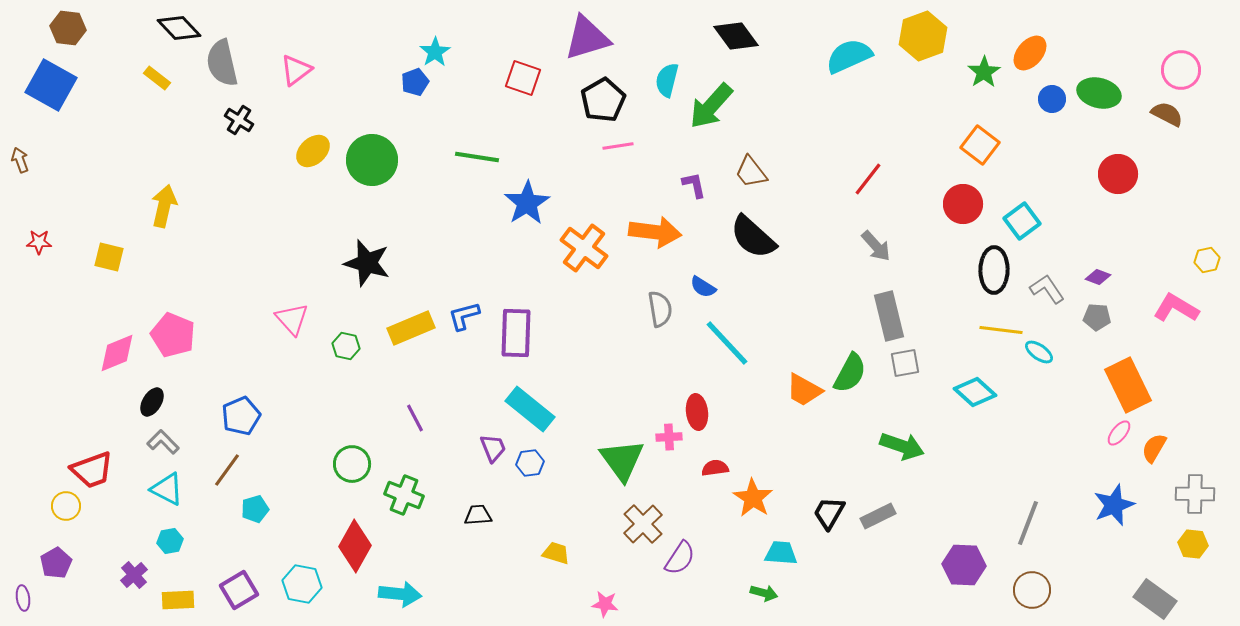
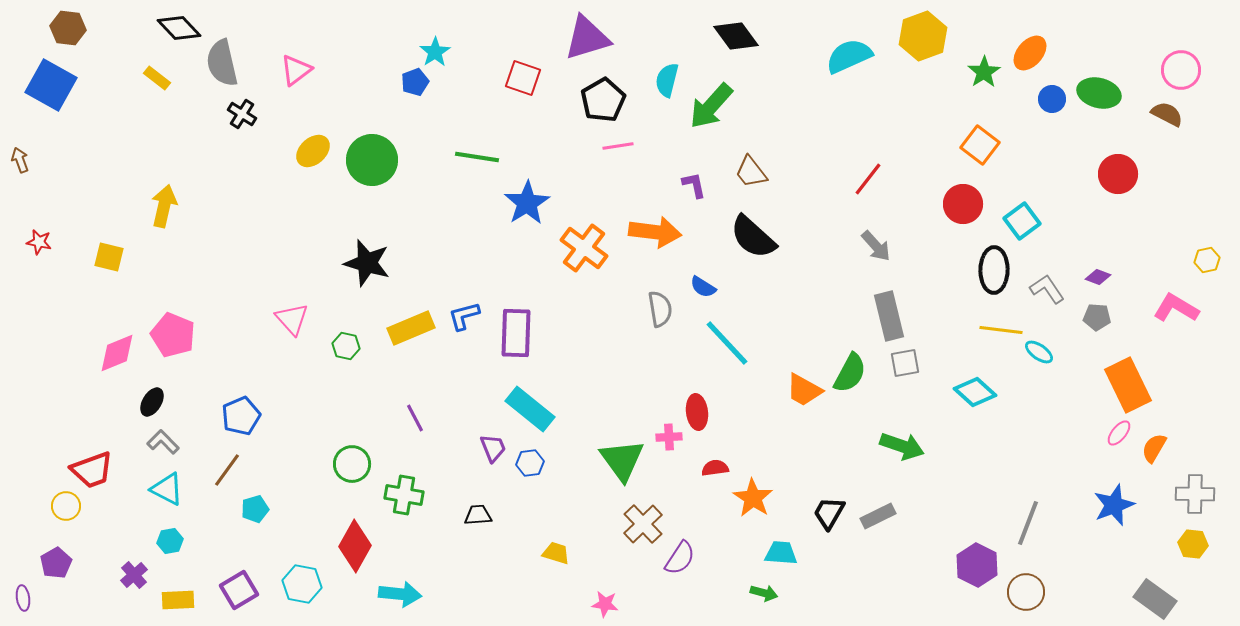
black cross at (239, 120): moved 3 px right, 6 px up
red star at (39, 242): rotated 10 degrees clockwise
green cross at (404, 495): rotated 12 degrees counterclockwise
purple hexagon at (964, 565): moved 13 px right; rotated 24 degrees clockwise
brown circle at (1032, 590): moved 6 px left, 2 px down
